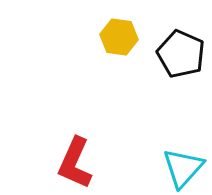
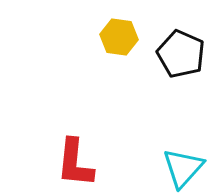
red L-shape: rotated 18 degrees counterclockwise
